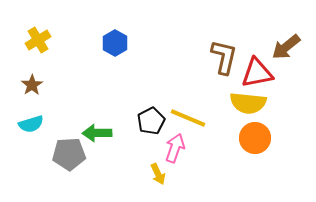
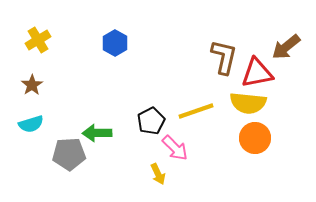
yellow line: moved 8 px right, 7 px up; rotated 42 degrees counterclockwise
pink arrow: rotated 116 degrees clockwise
